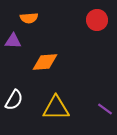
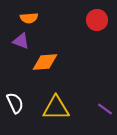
purple triangle: moved 8 px right; rotated 18 degrees clockwise
white semicircle: moved 1 px right, 3 px down; rotated 55 degrees counterclockwise
